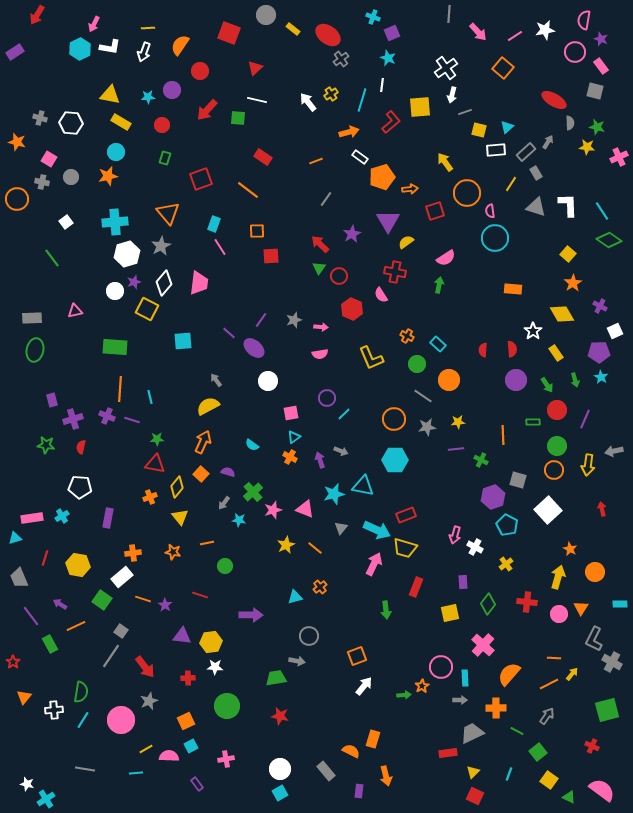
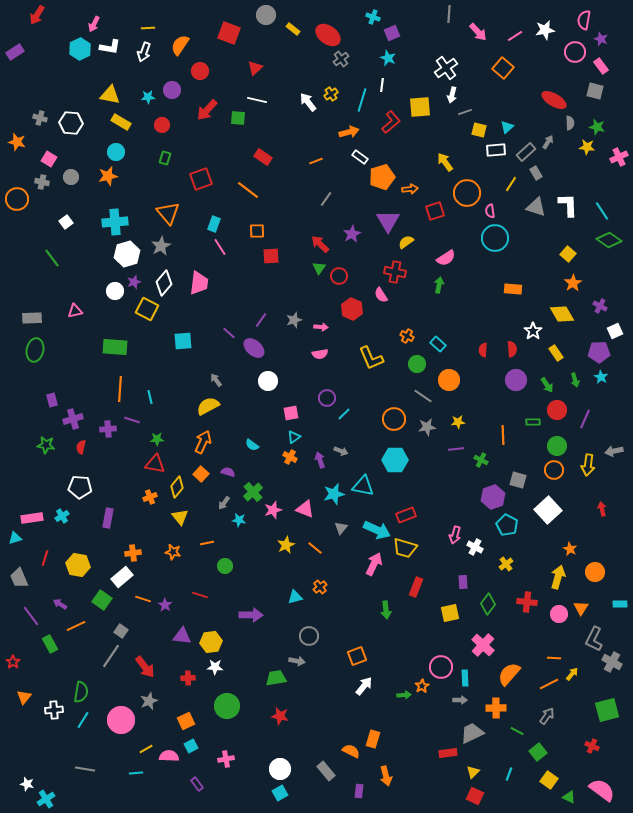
purple cross at (107, 416): moved 1 px right, 13 px down; rotated 28 degrees counterclockwise
